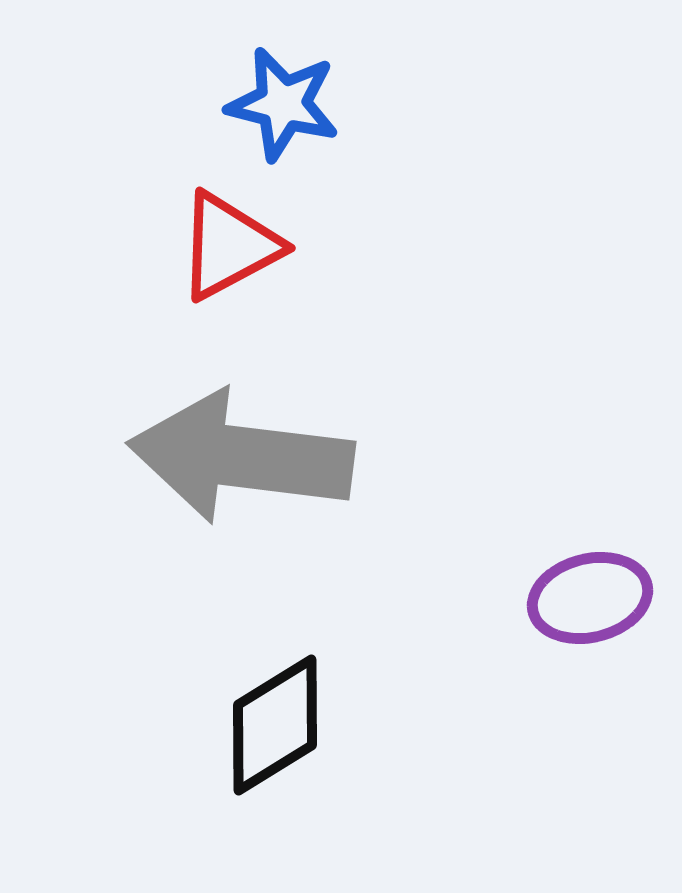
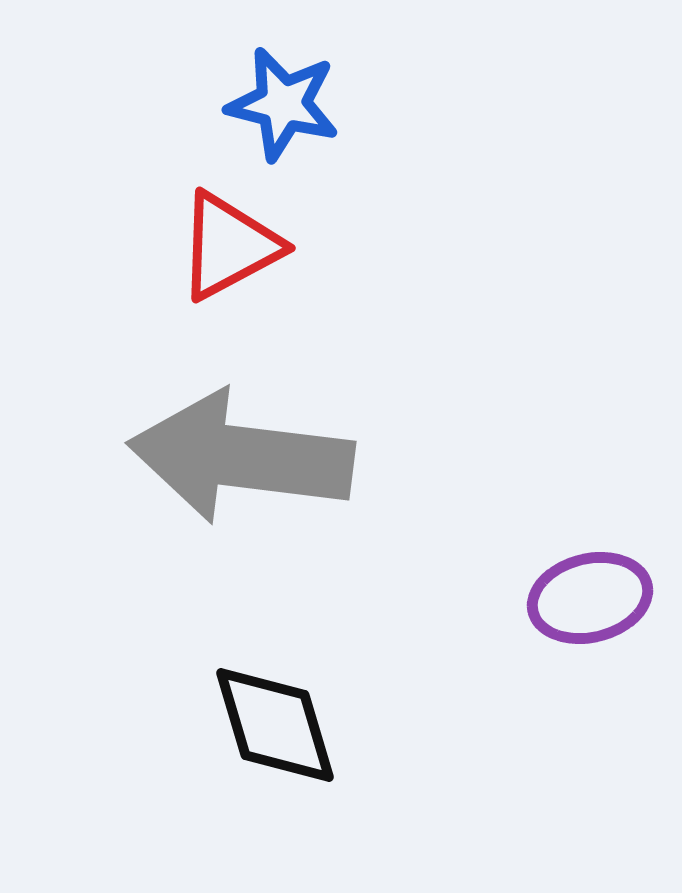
black diamond: rotated 75 degrees counterclockwise
